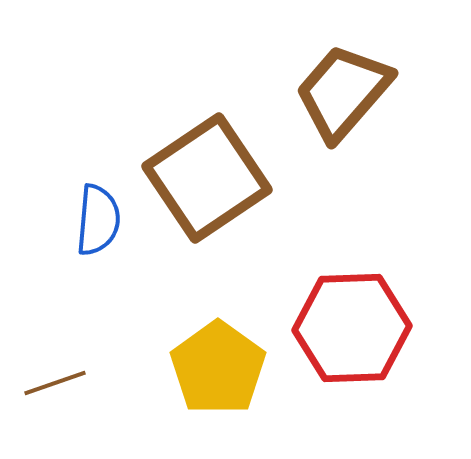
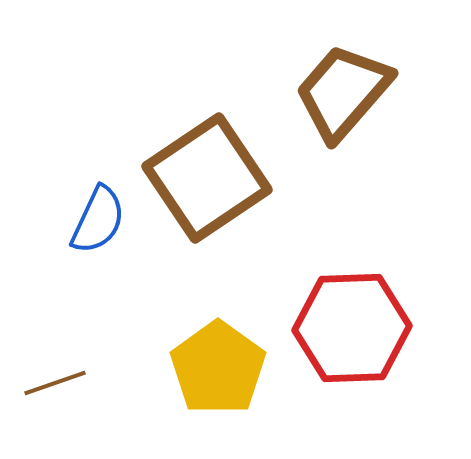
blue semicircle: rotated 20 degrees clockwise
